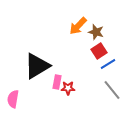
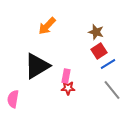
orange arrow: moved 31 px left
pink rectangle: moved 9 px right, 6 px up
